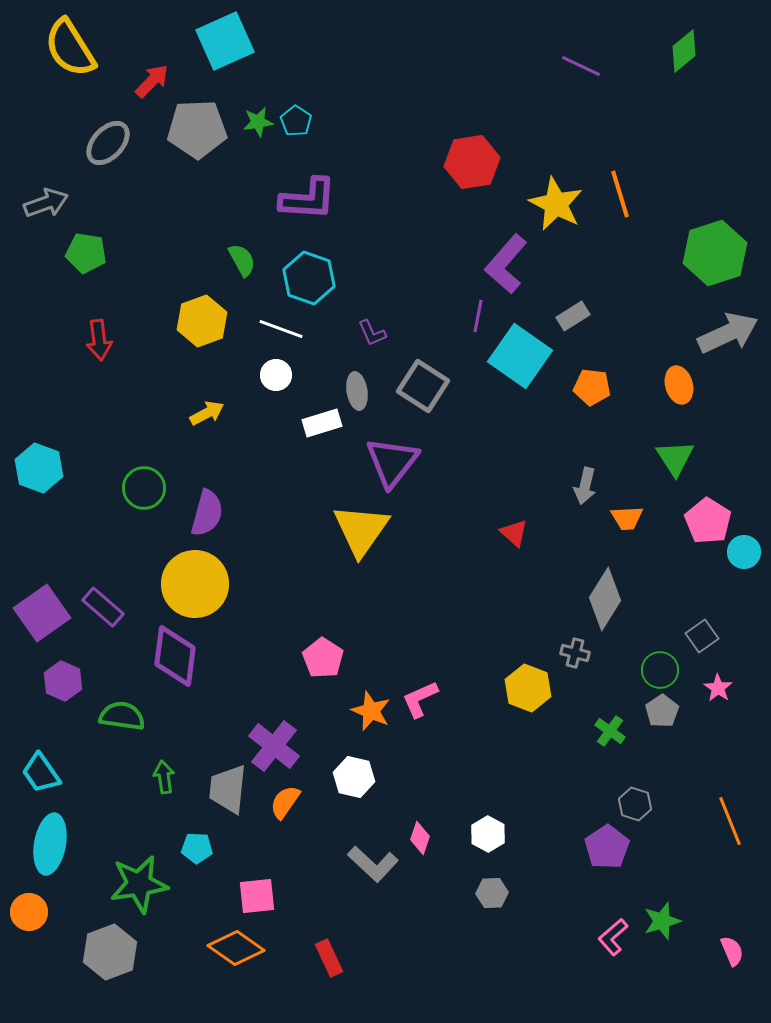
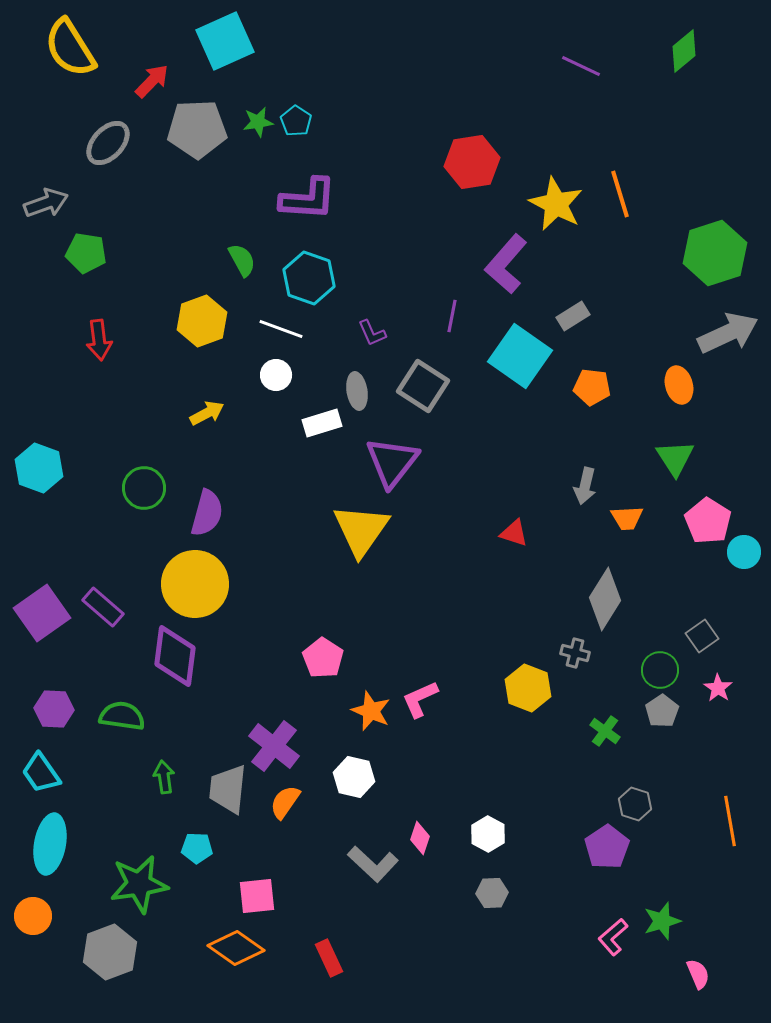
purple line at (478, 316): moved 26 px left
red triangle at (514, 533): rotated 24 degrees counterclockwise
purple hexagon at (63, 681): moved 9 px left, 28 px down; rotated 21 degrees counterclockwise
green cross at (610, 731): moved 5 px left
orange line at (730, 821): rotated 12 degrees clockwise
orange circle at (29, 912): moved 4 px right, 4 px down
pink semicircle at (732, 951): moved 34 px left, 23 px down
